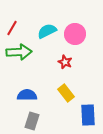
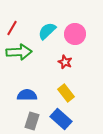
cyan semicircle: rotated 18 degrees counterclockwise
blue rectangle: moved 27 px left, 4 px down; rotated 45 degrees counterclockwise
